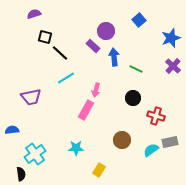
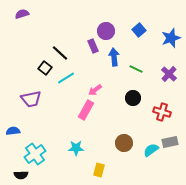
purple semicircle: moved 12 px left
blue square: moved 10 px down
black square: moved 31 px down; rotated 24 degrees clockwise
purple rectangle: rotated 24 degrees clockwise
purple cross: moved 4 px left, 8 px down
pink arrow: moved 1 px left; rotated 40 degrees clockwise
purple trapezoid: moved 2 px down
red cross: moved 6 px right, 4 px up
blue semicircle: moved 1 px right, 1 px down
brown circle: moved 2 px right, 3 px down
yellow rectangle: rotated 16 degrees counterclockwise
black semicircle: moved 1 px down; rotated 96 degrees clockwise
